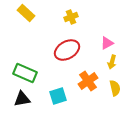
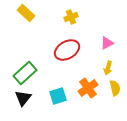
yellow arrow: moved 4 px left, 6 px down
green rectangle: rotated 65 degrees counterclockwise
orange cross: moved 7 px down
black triangle: moved 1 px right, 1 px up; rotated 42 degrees counterclockwise
